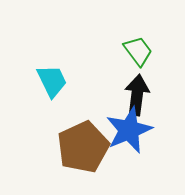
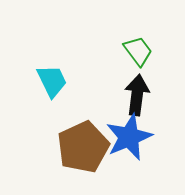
blue star: moved 7 px down
